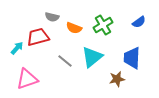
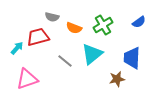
cyan triangle: moved 3 px up
